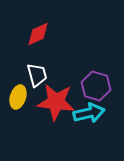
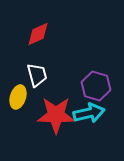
red star: moved 13 px down; rotated 6 degrees counterclockwise
